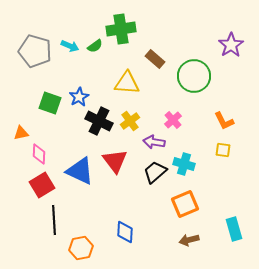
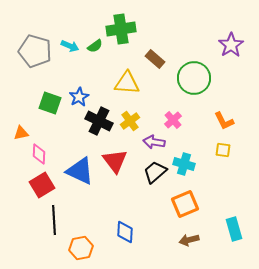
green circle: moved 2 px down
